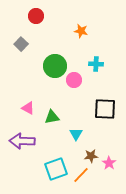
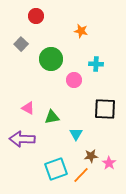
green circle: moved 4 px left, 7 px up
purple arrow: moved 2 px up
